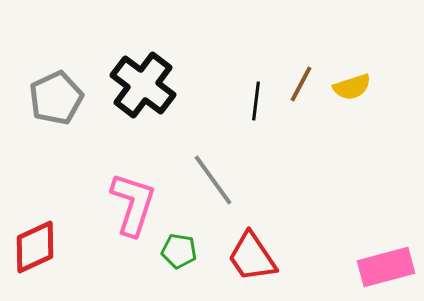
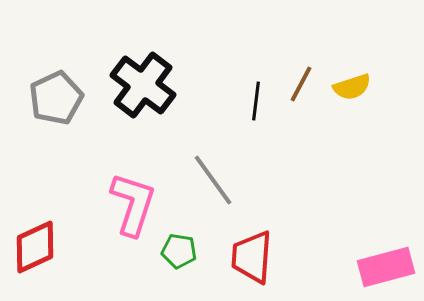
red trapezoid: rotated 38 degrees clockwise
